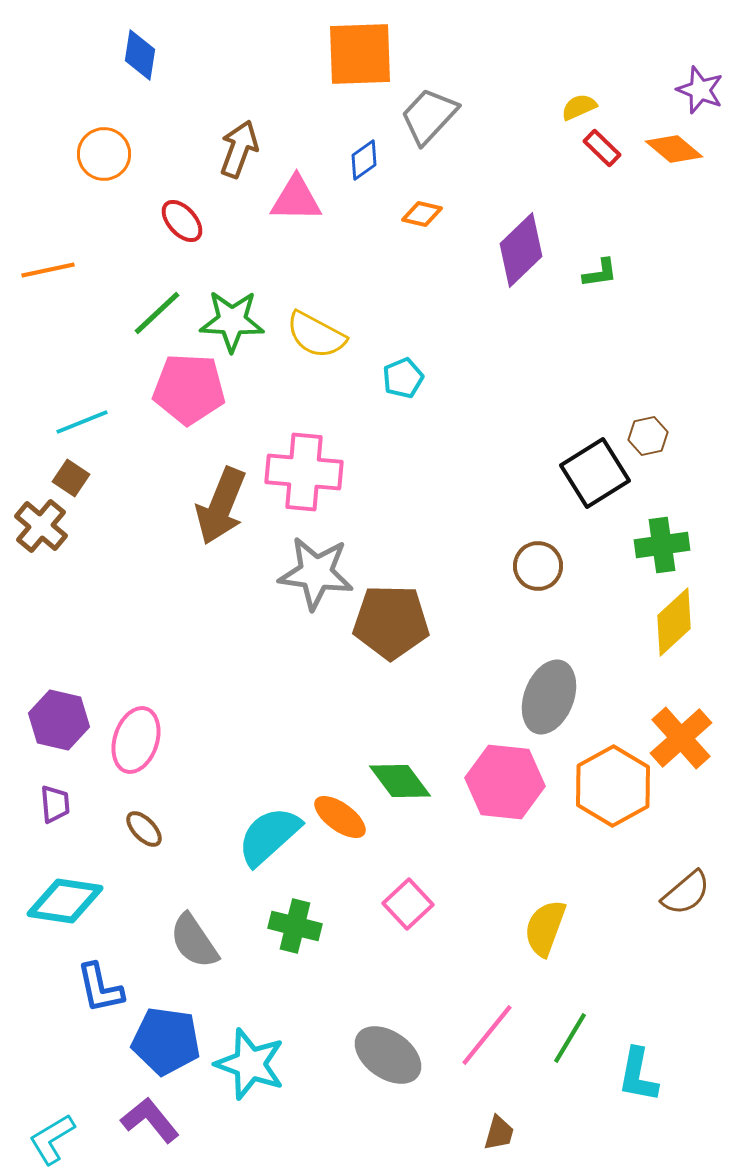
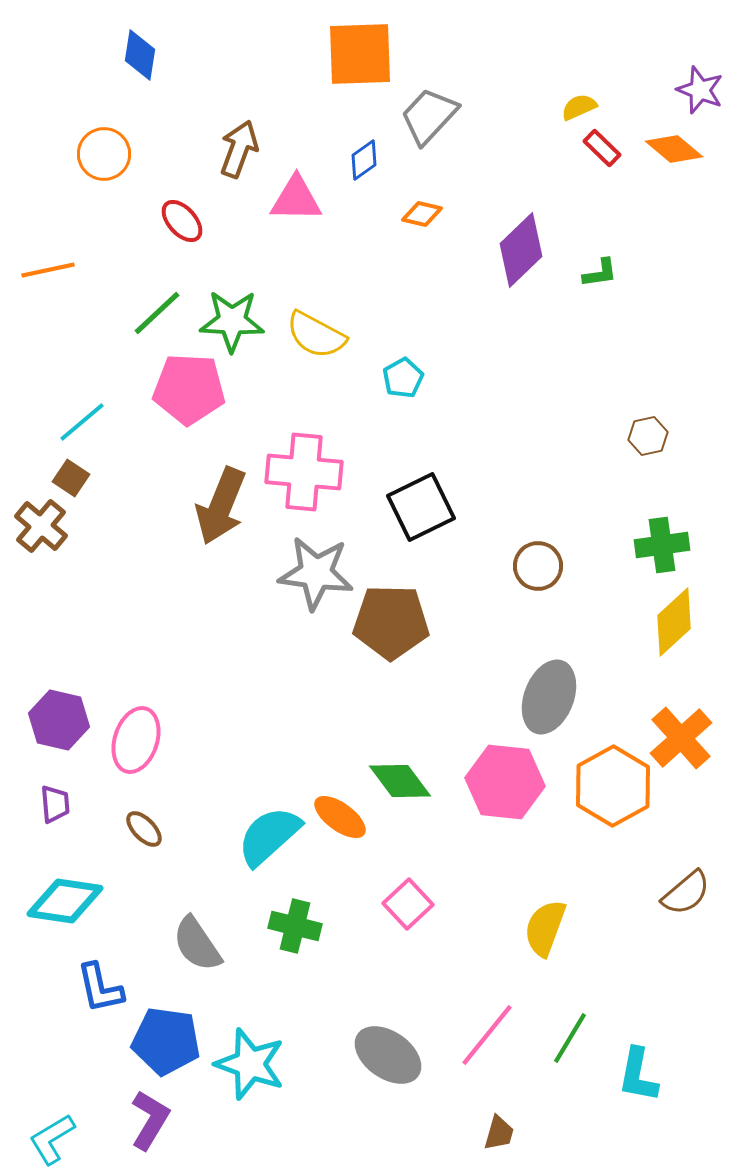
cyan pentagon at (403, 378): rotated 6 degrees counterclockwise
cyan line at (82, 422): rotated 18 degrees counterclockwise
black square at (595, 473): moved 174 px left, 34 px down; rotated 6 degrees clockwise
gray semicircle at (194, 941): moved 3 px right, 3 px down
purple L-shape at (150, 1120): rotated 70 degrees clockwise
